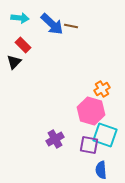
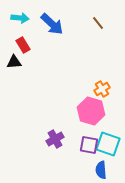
brown line: moved 27 px right, 3 px up; rotated 40 degrees clockwise
red rectangle: rotated 14 degrees clockwise
black triangle: rotated 42 degrees clockwise
cyan square: moved 3 px right, 9 px down
